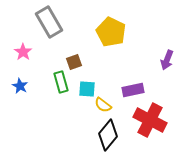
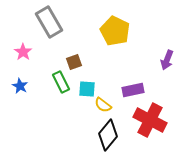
yellow pentagon: moved 4 px right, 1 px up
green rectangle: rotated 10 degrees counterclockwise
